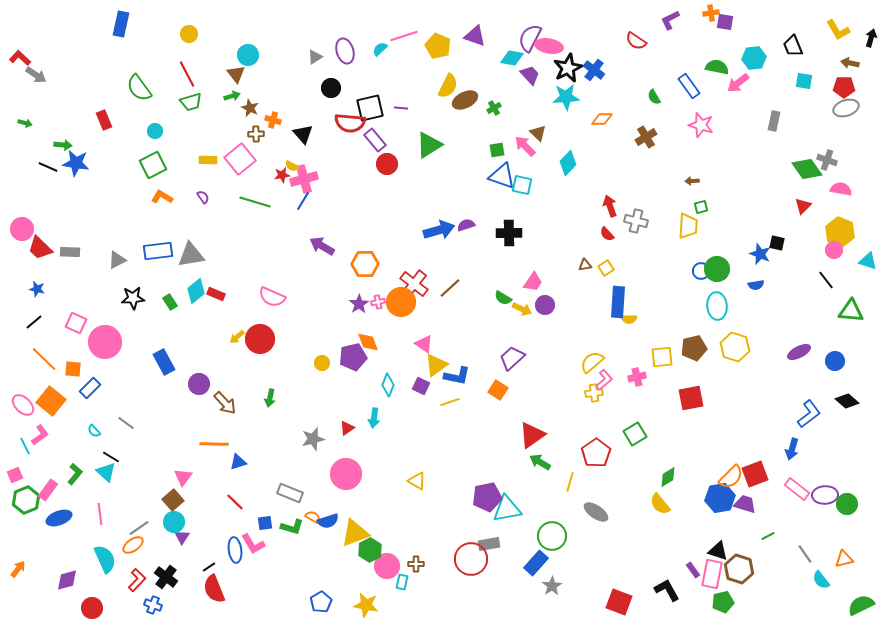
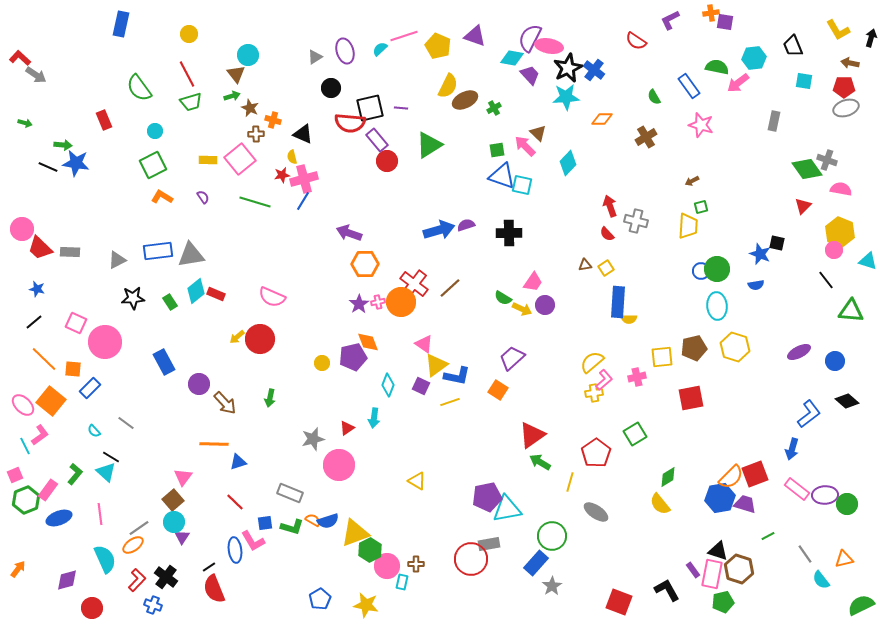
black triangle at (303, 134): rotated 25 degrees counterclockwise
purple rectangle at (375, 140): moved 2 px right
red circle at (387, 164): moved 3 px up
yellow semicircle at (292, 166): moved 9 px up; rotated 48 degrees clockwise
brown arrow at (692, 181): rotated 24 degrees counterclockwise
purple arrow at (322, 246): moved 27 px right, 13 px up; rotated 10 degrees counterclockwise
pink circle at (346, 474): moved 7 px left, 9 px up
orange semicircle at (313, 517): moved 3 px down
pink L-shape at (253, 544): moved 3 px up
blue pentagon at (321, 602): moved 1 px left, 3 px up
